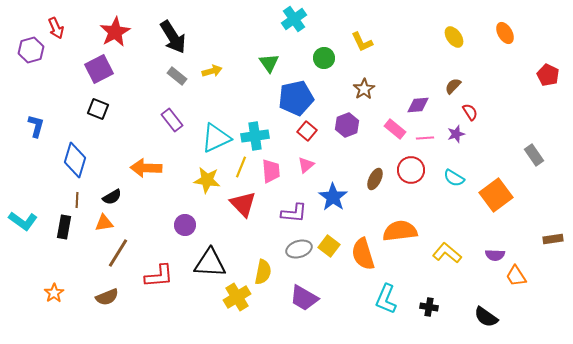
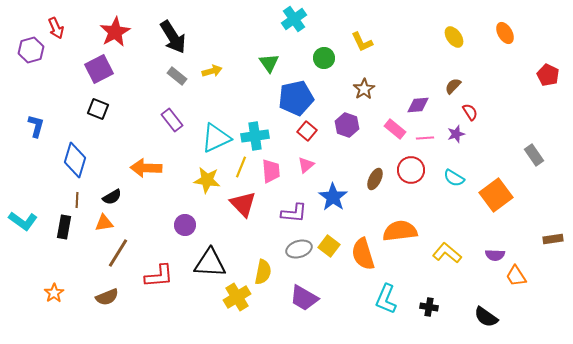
purple hexagon at (347, 125): rotated 20 degrees counterclockwise
